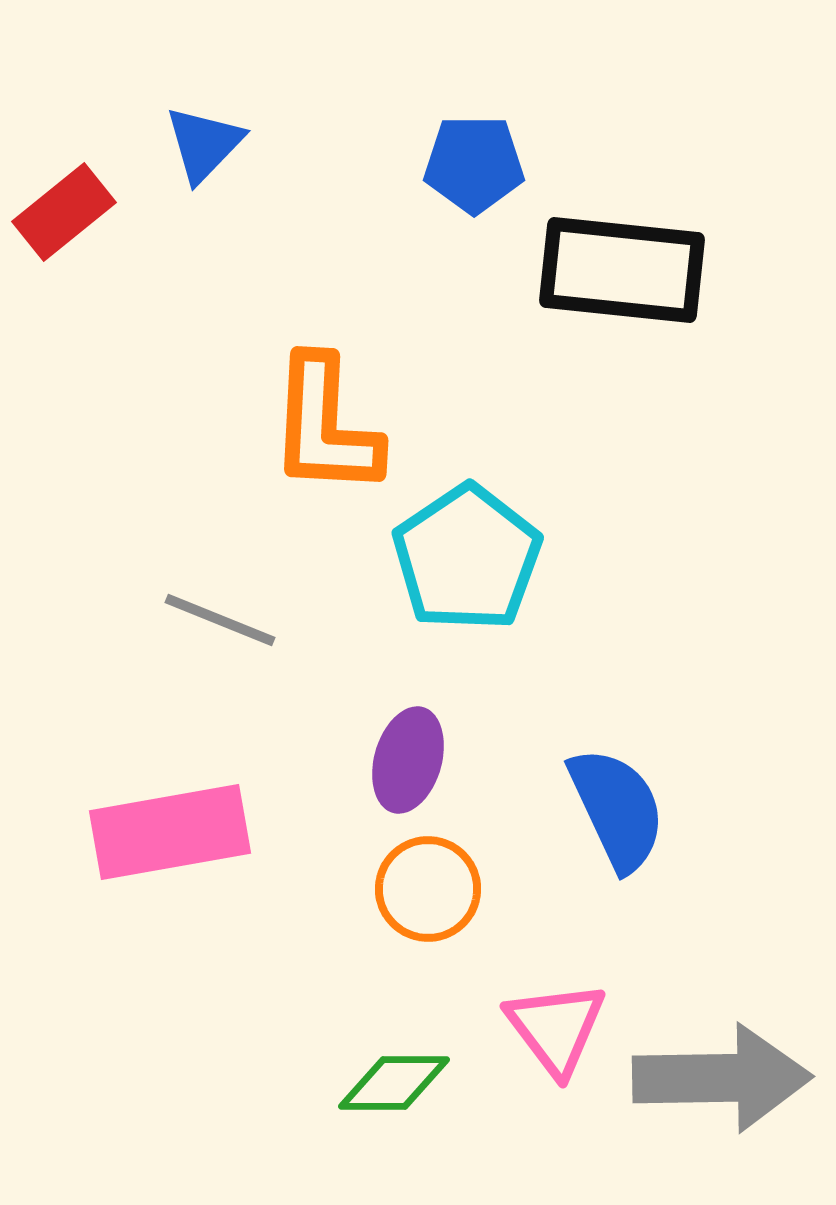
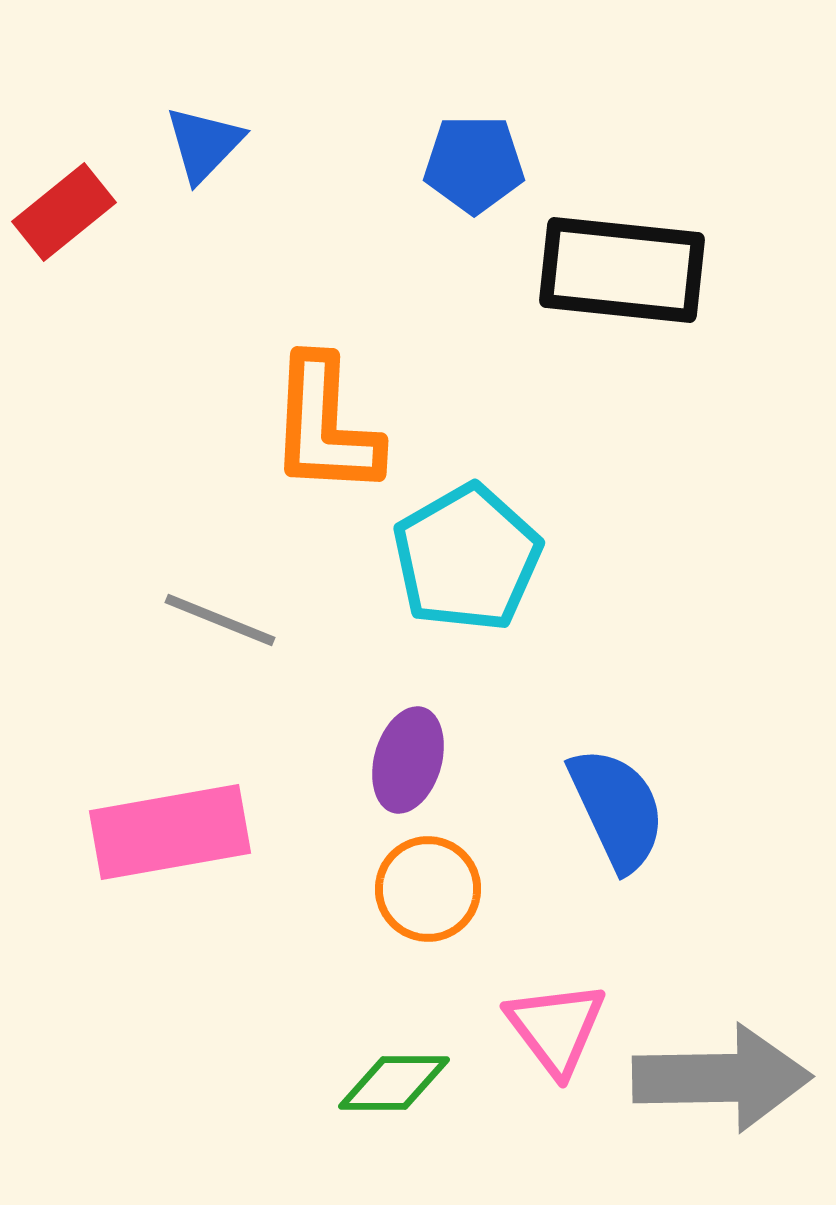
cyan pentagon: rotated 4 degrees clockwise
